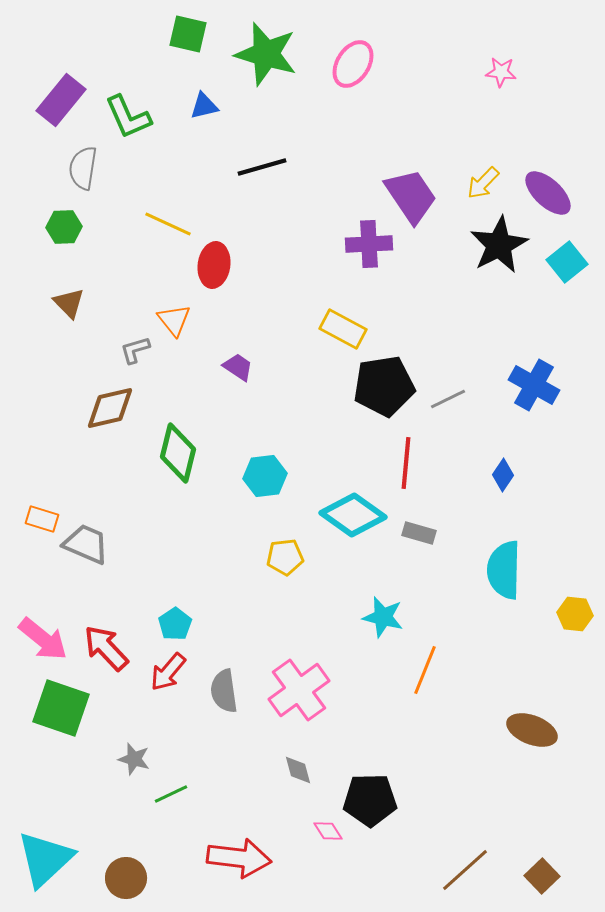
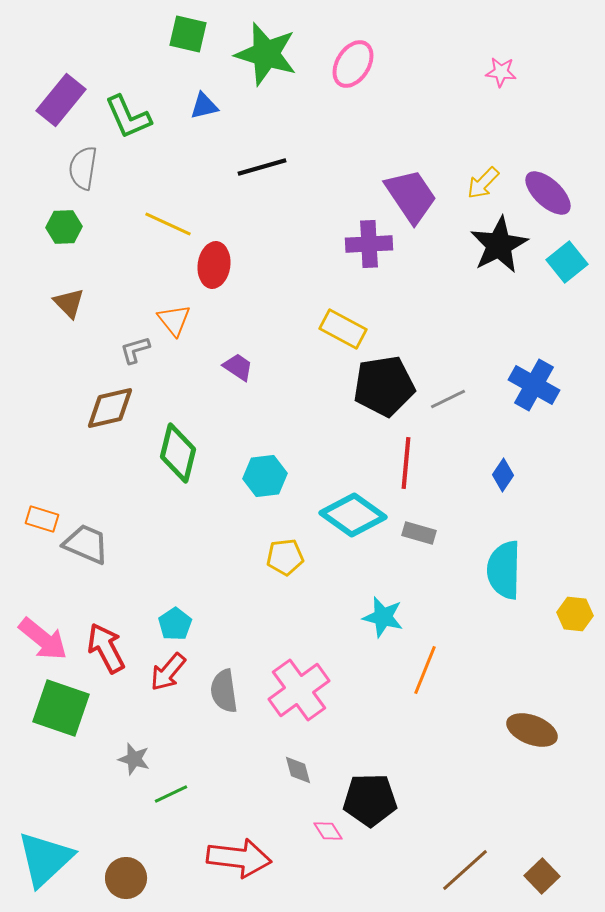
red arrow at (106, 648): rotated 15 degrees clockwise
